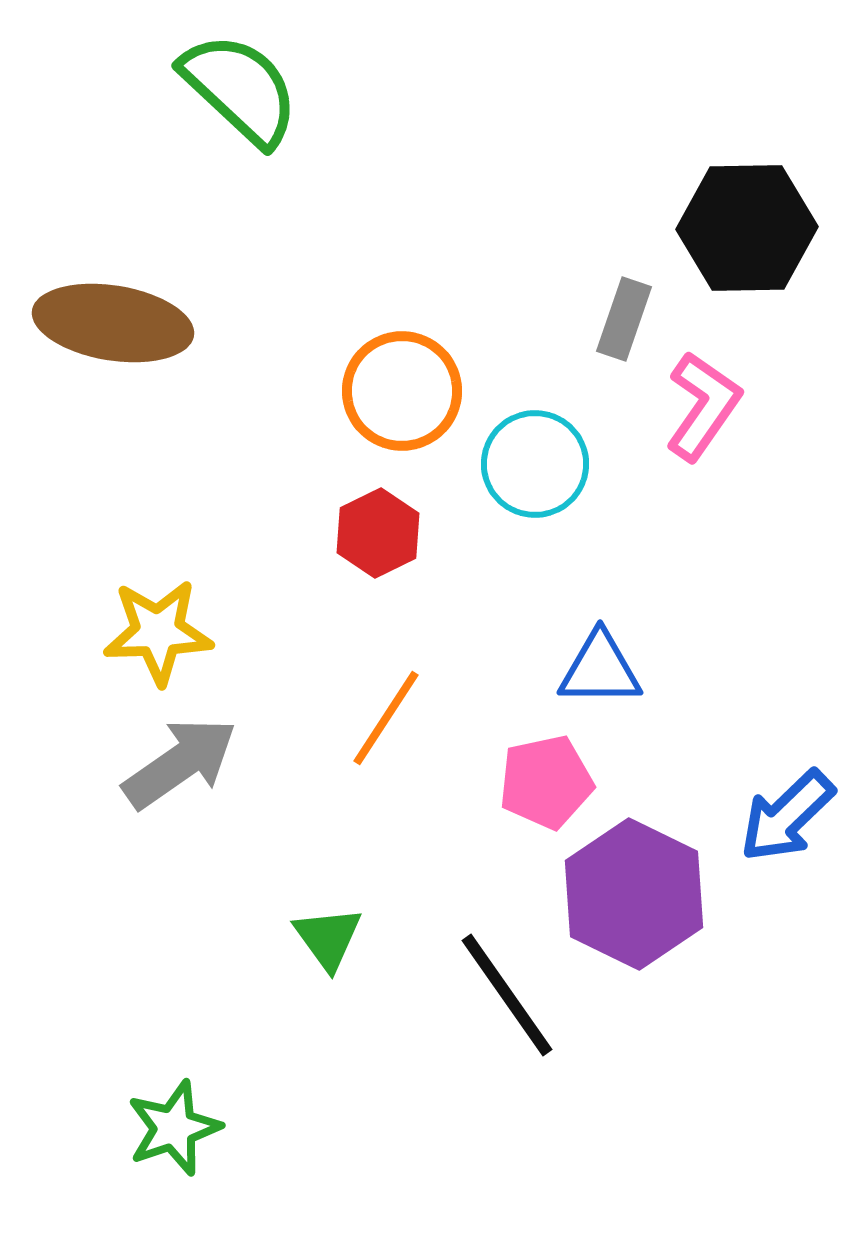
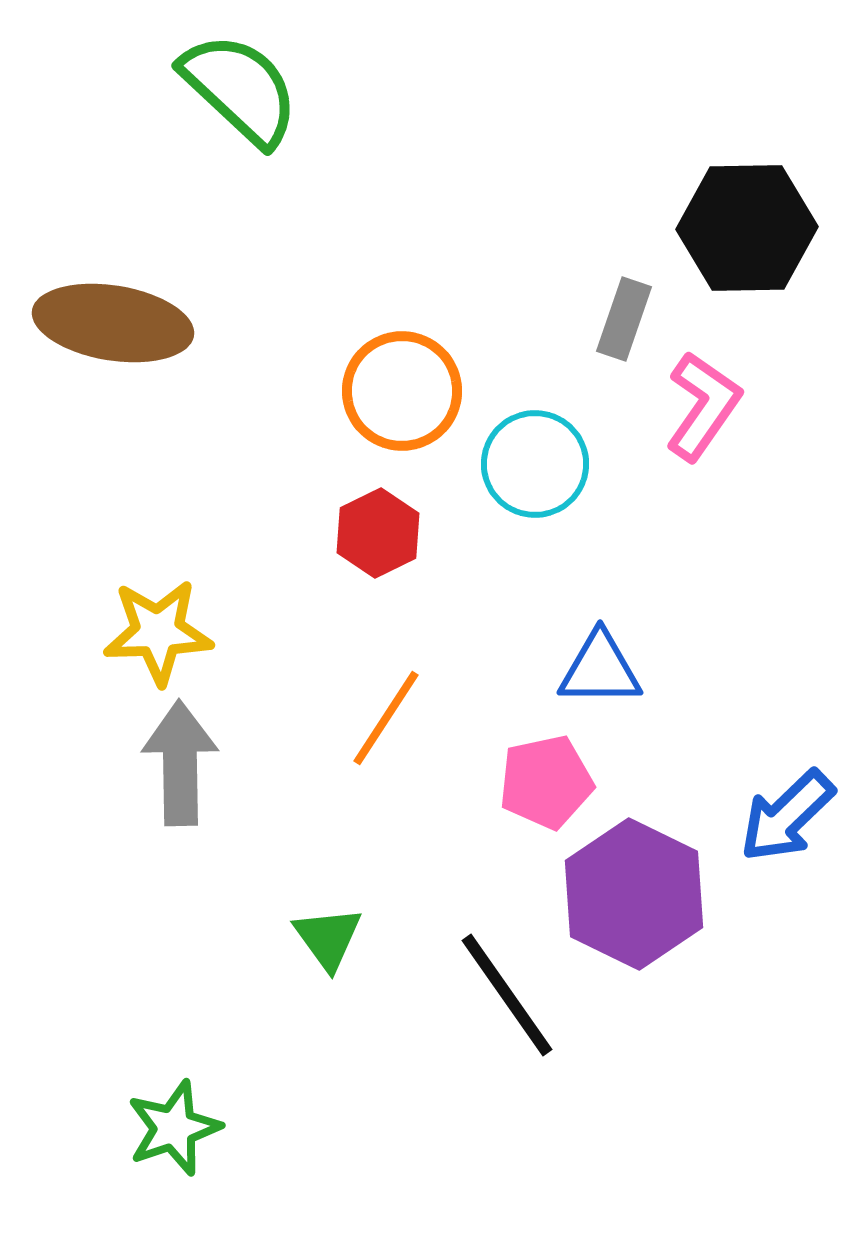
gray arrow: rotated 56 degrees counterclockwise
